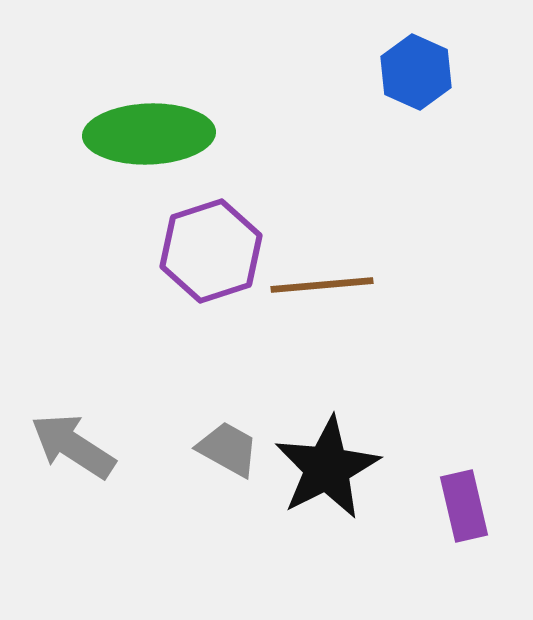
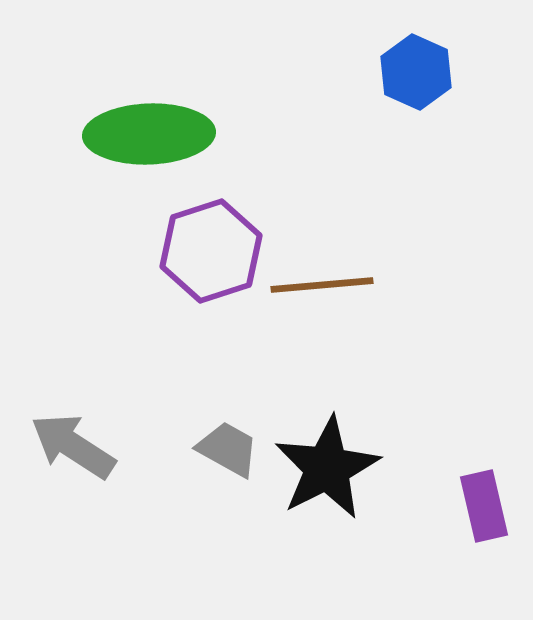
purple rectangle: moved 20 px right
